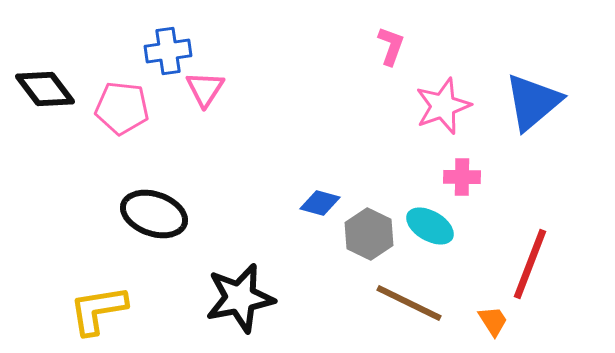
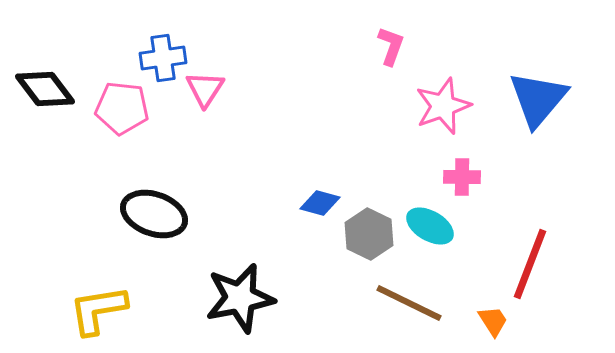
blue cross: moved 5 px left, 7 px down
blue triangle: moved 5 px right, 3 px up; rotated 10 degrees counterclockwise
